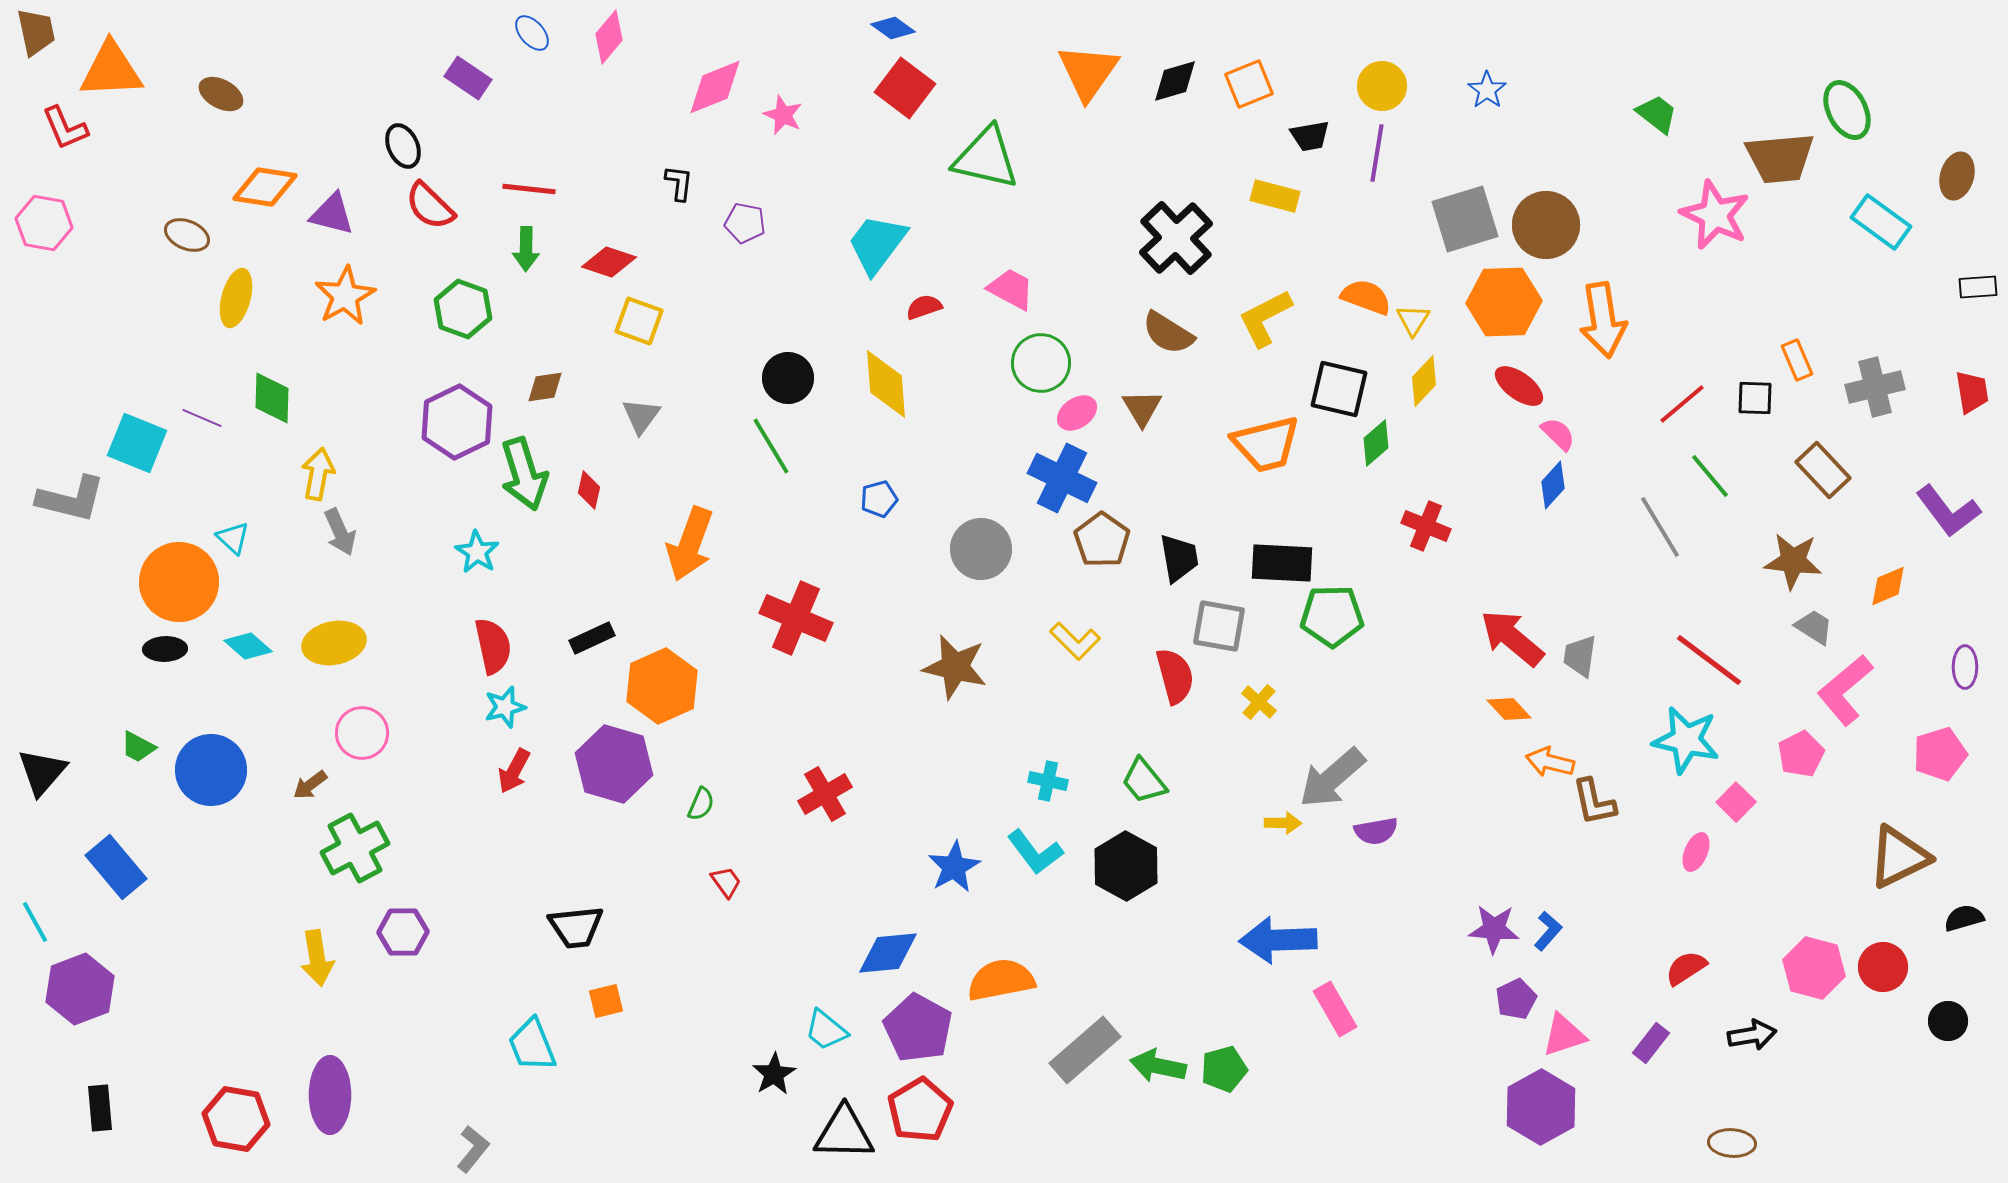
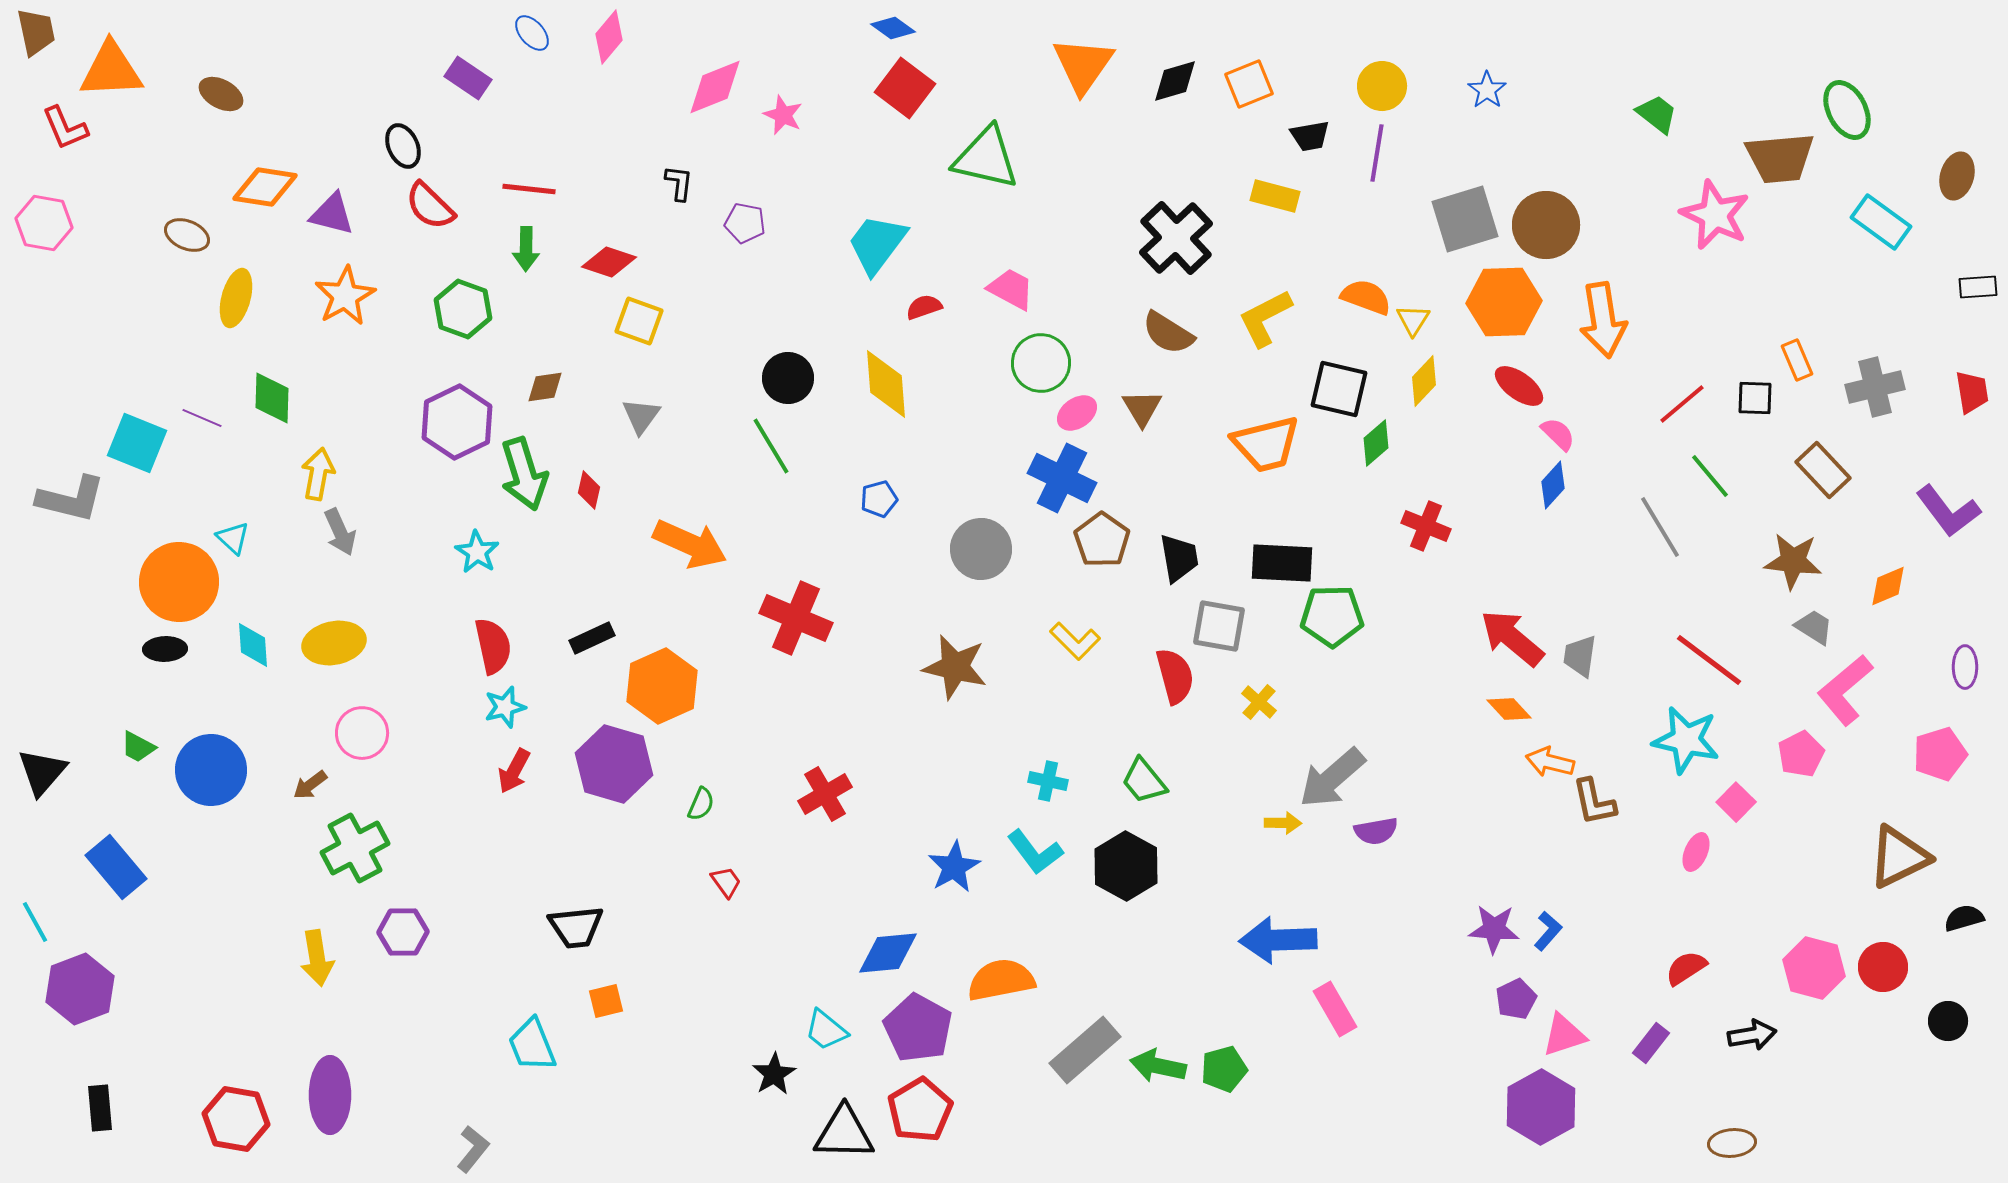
orange triangle at (1088, 72): moved 5 px left, 7 px up
orange arrow at (690, 544): rotated 86 degrees counterclockwise
cyan diamond at (248, 646): moved 5 px right, 1 px up; rotated 45 degrees clockwise
brown ellipse at (1732, 1143): rotated 9 degrees counterclockwise
